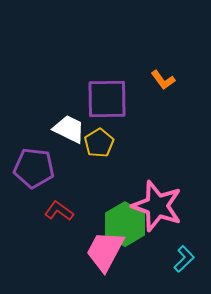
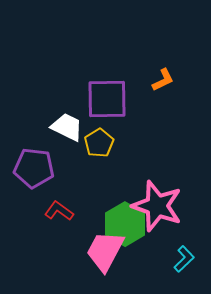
orange L-shape: rotated 80 degrees counterclockwise
white trapezoid: moved 2 px left, 2 px up
